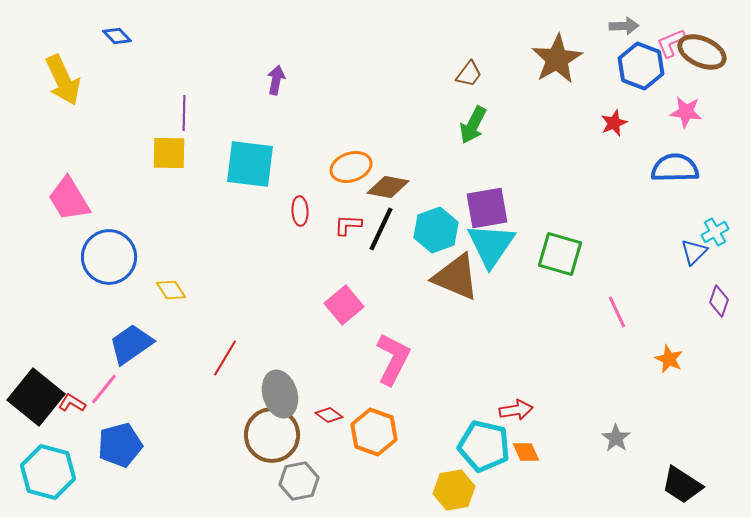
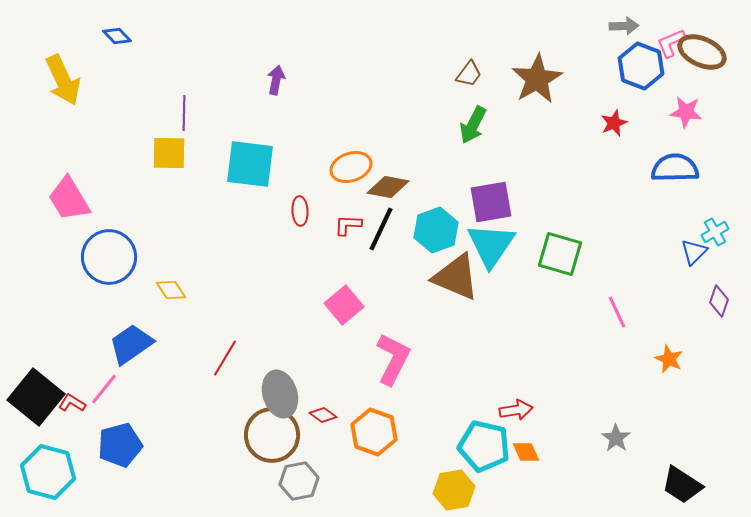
brown star at (557, 59): moved 20 px left, 20 px down
purple square at (487, 208): moved 4 px right, 6 px up
red diamond at (329, 415): moved 6 px left
